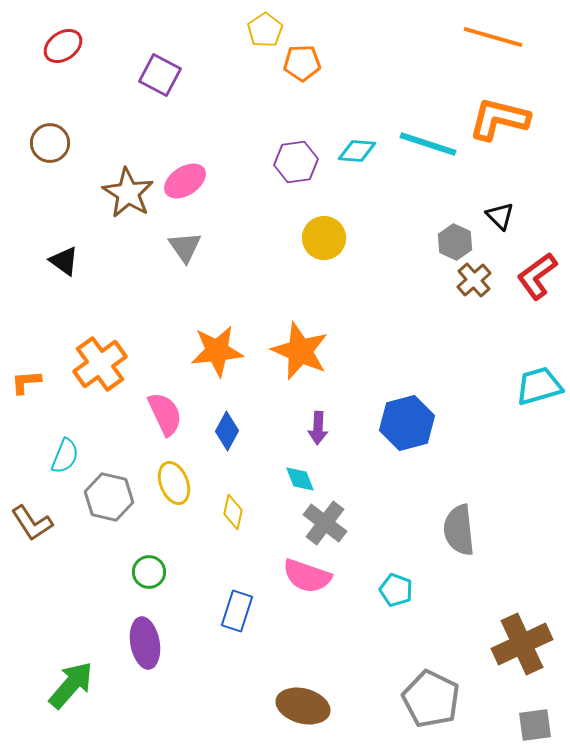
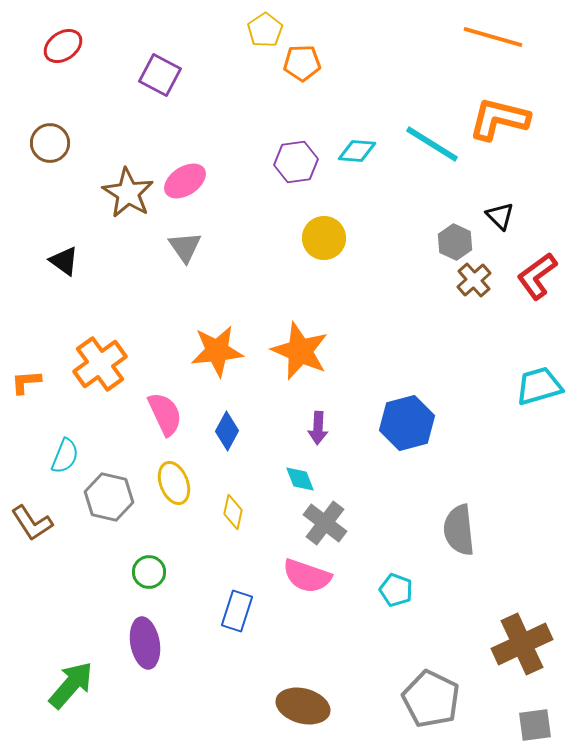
cyan line at (428, 144): moved 4 px right; rotated 14 degrees clockwise
